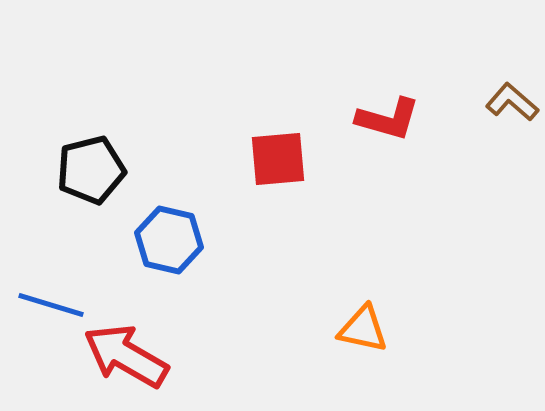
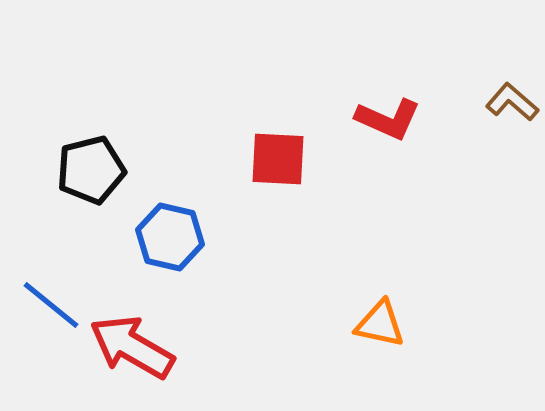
red L-shape: rotated 8 degrees clockwise
red square: rotated 8 degrees clockwise
blue hexagon: moved 1 px right, 3 px up
blue line: rotated 22 degrees clockwise
orange triangle: moved 17 px right, 5 px up
red arrow: moved 6 px right, 9 px up
